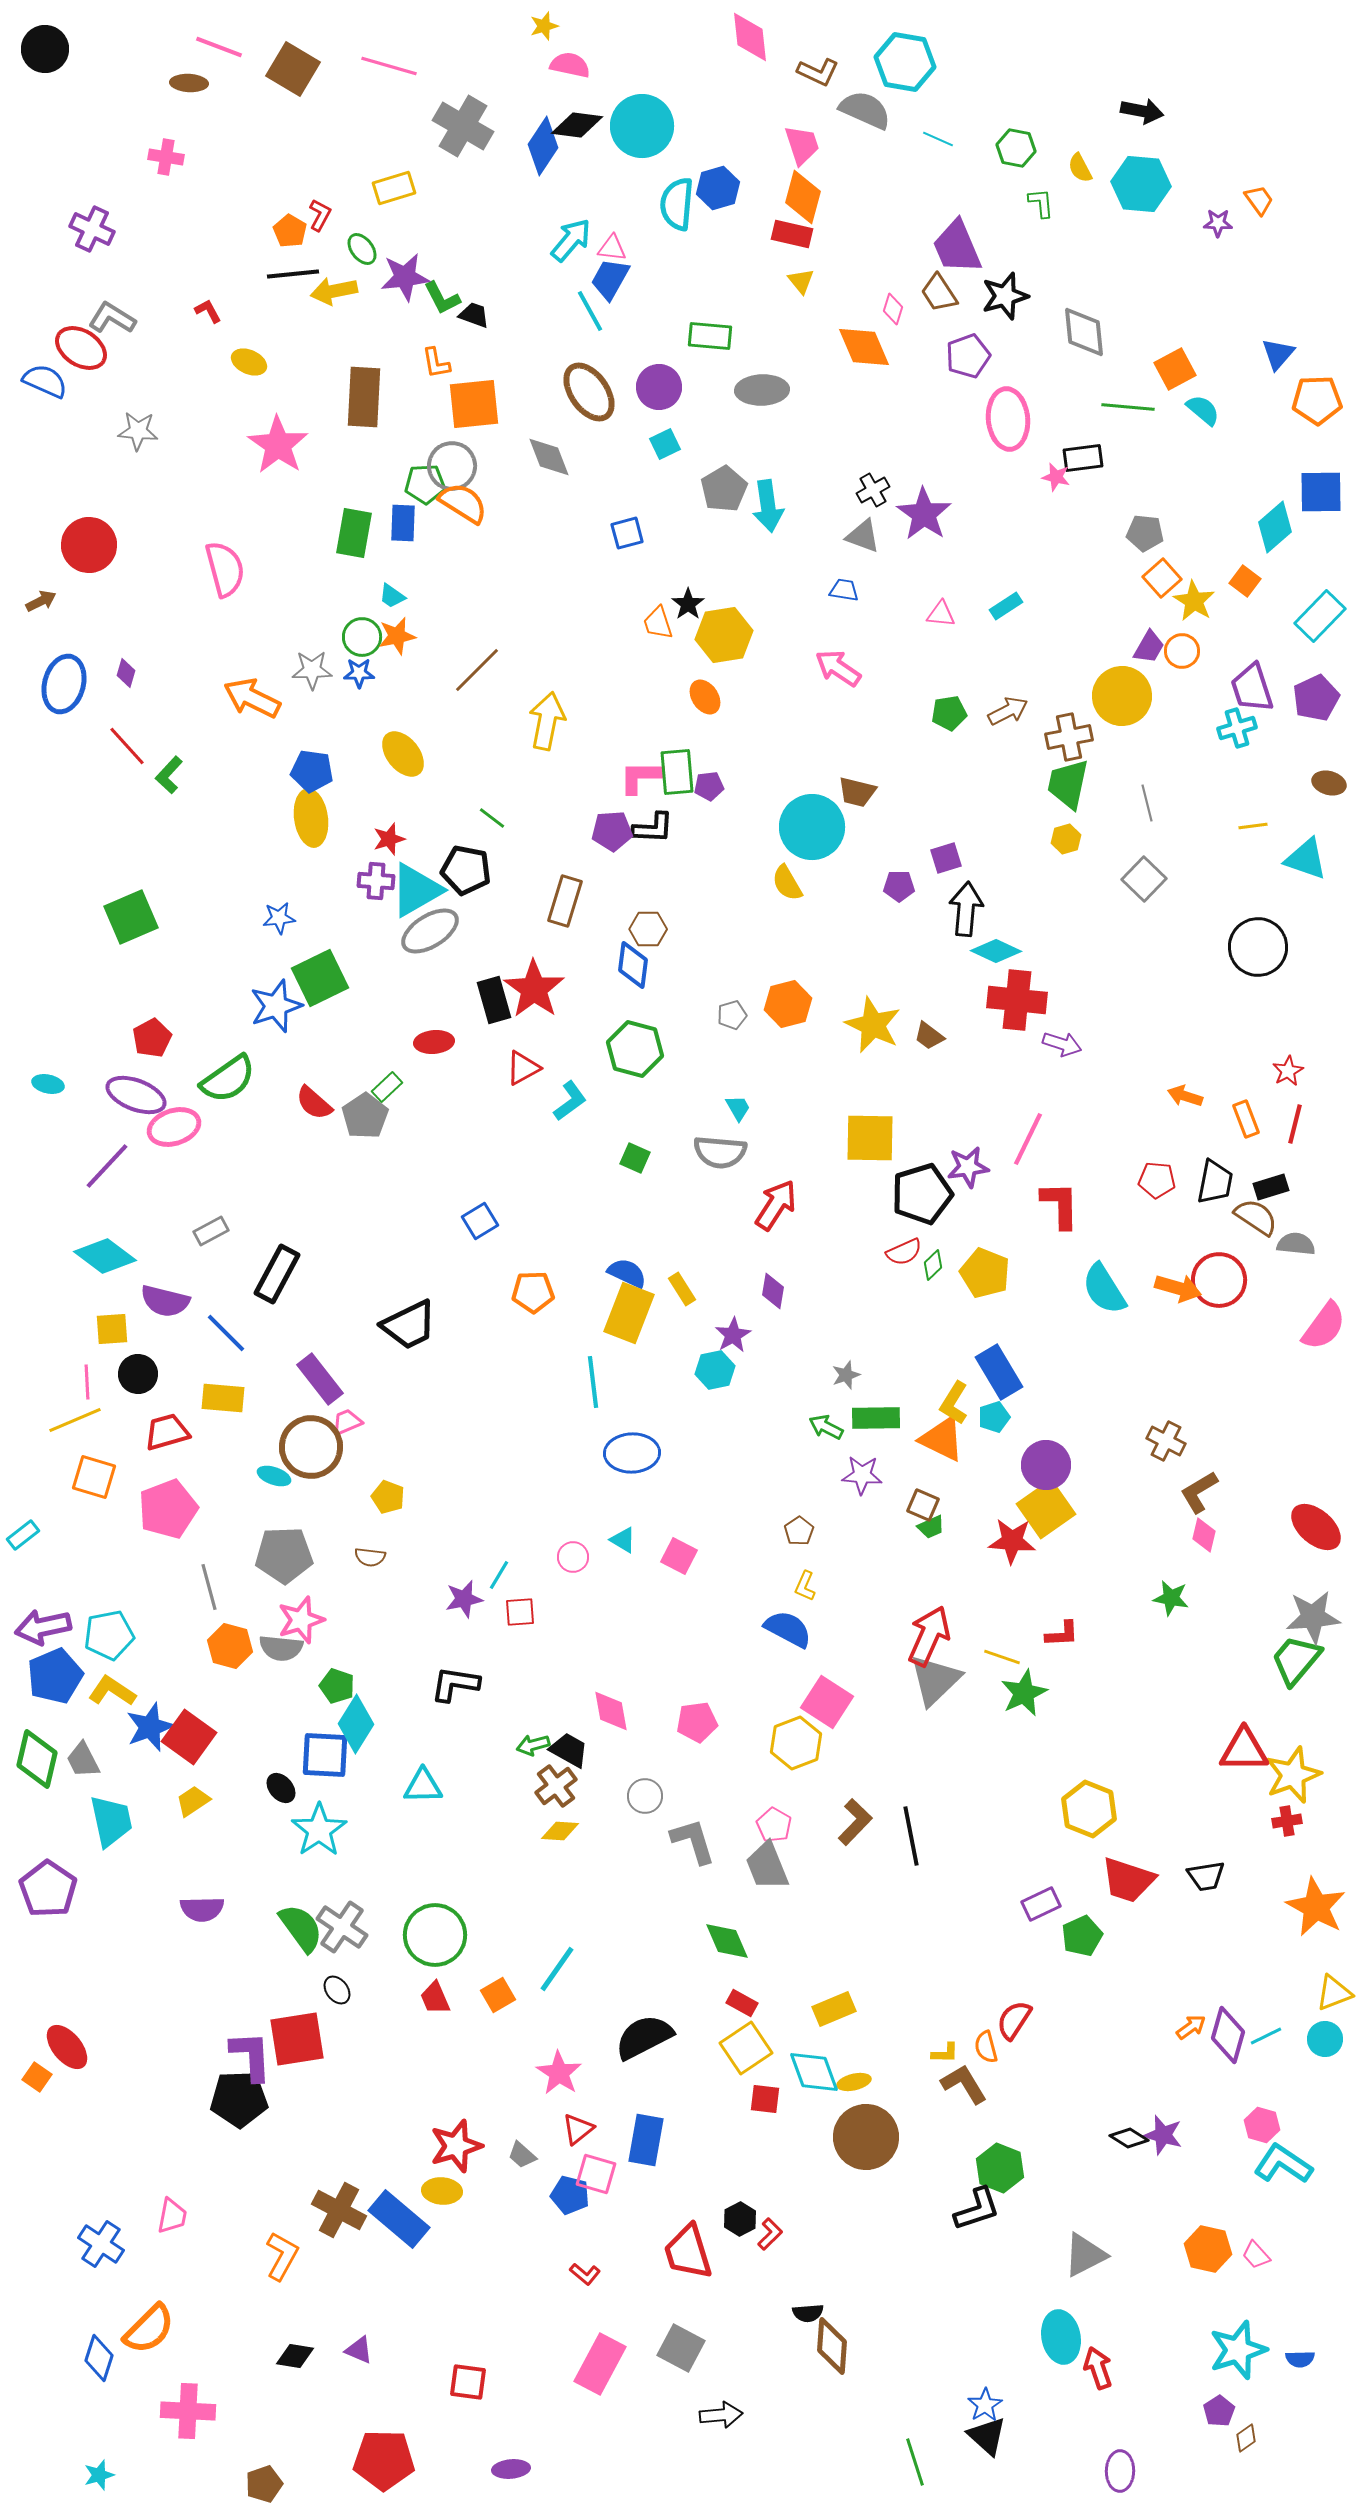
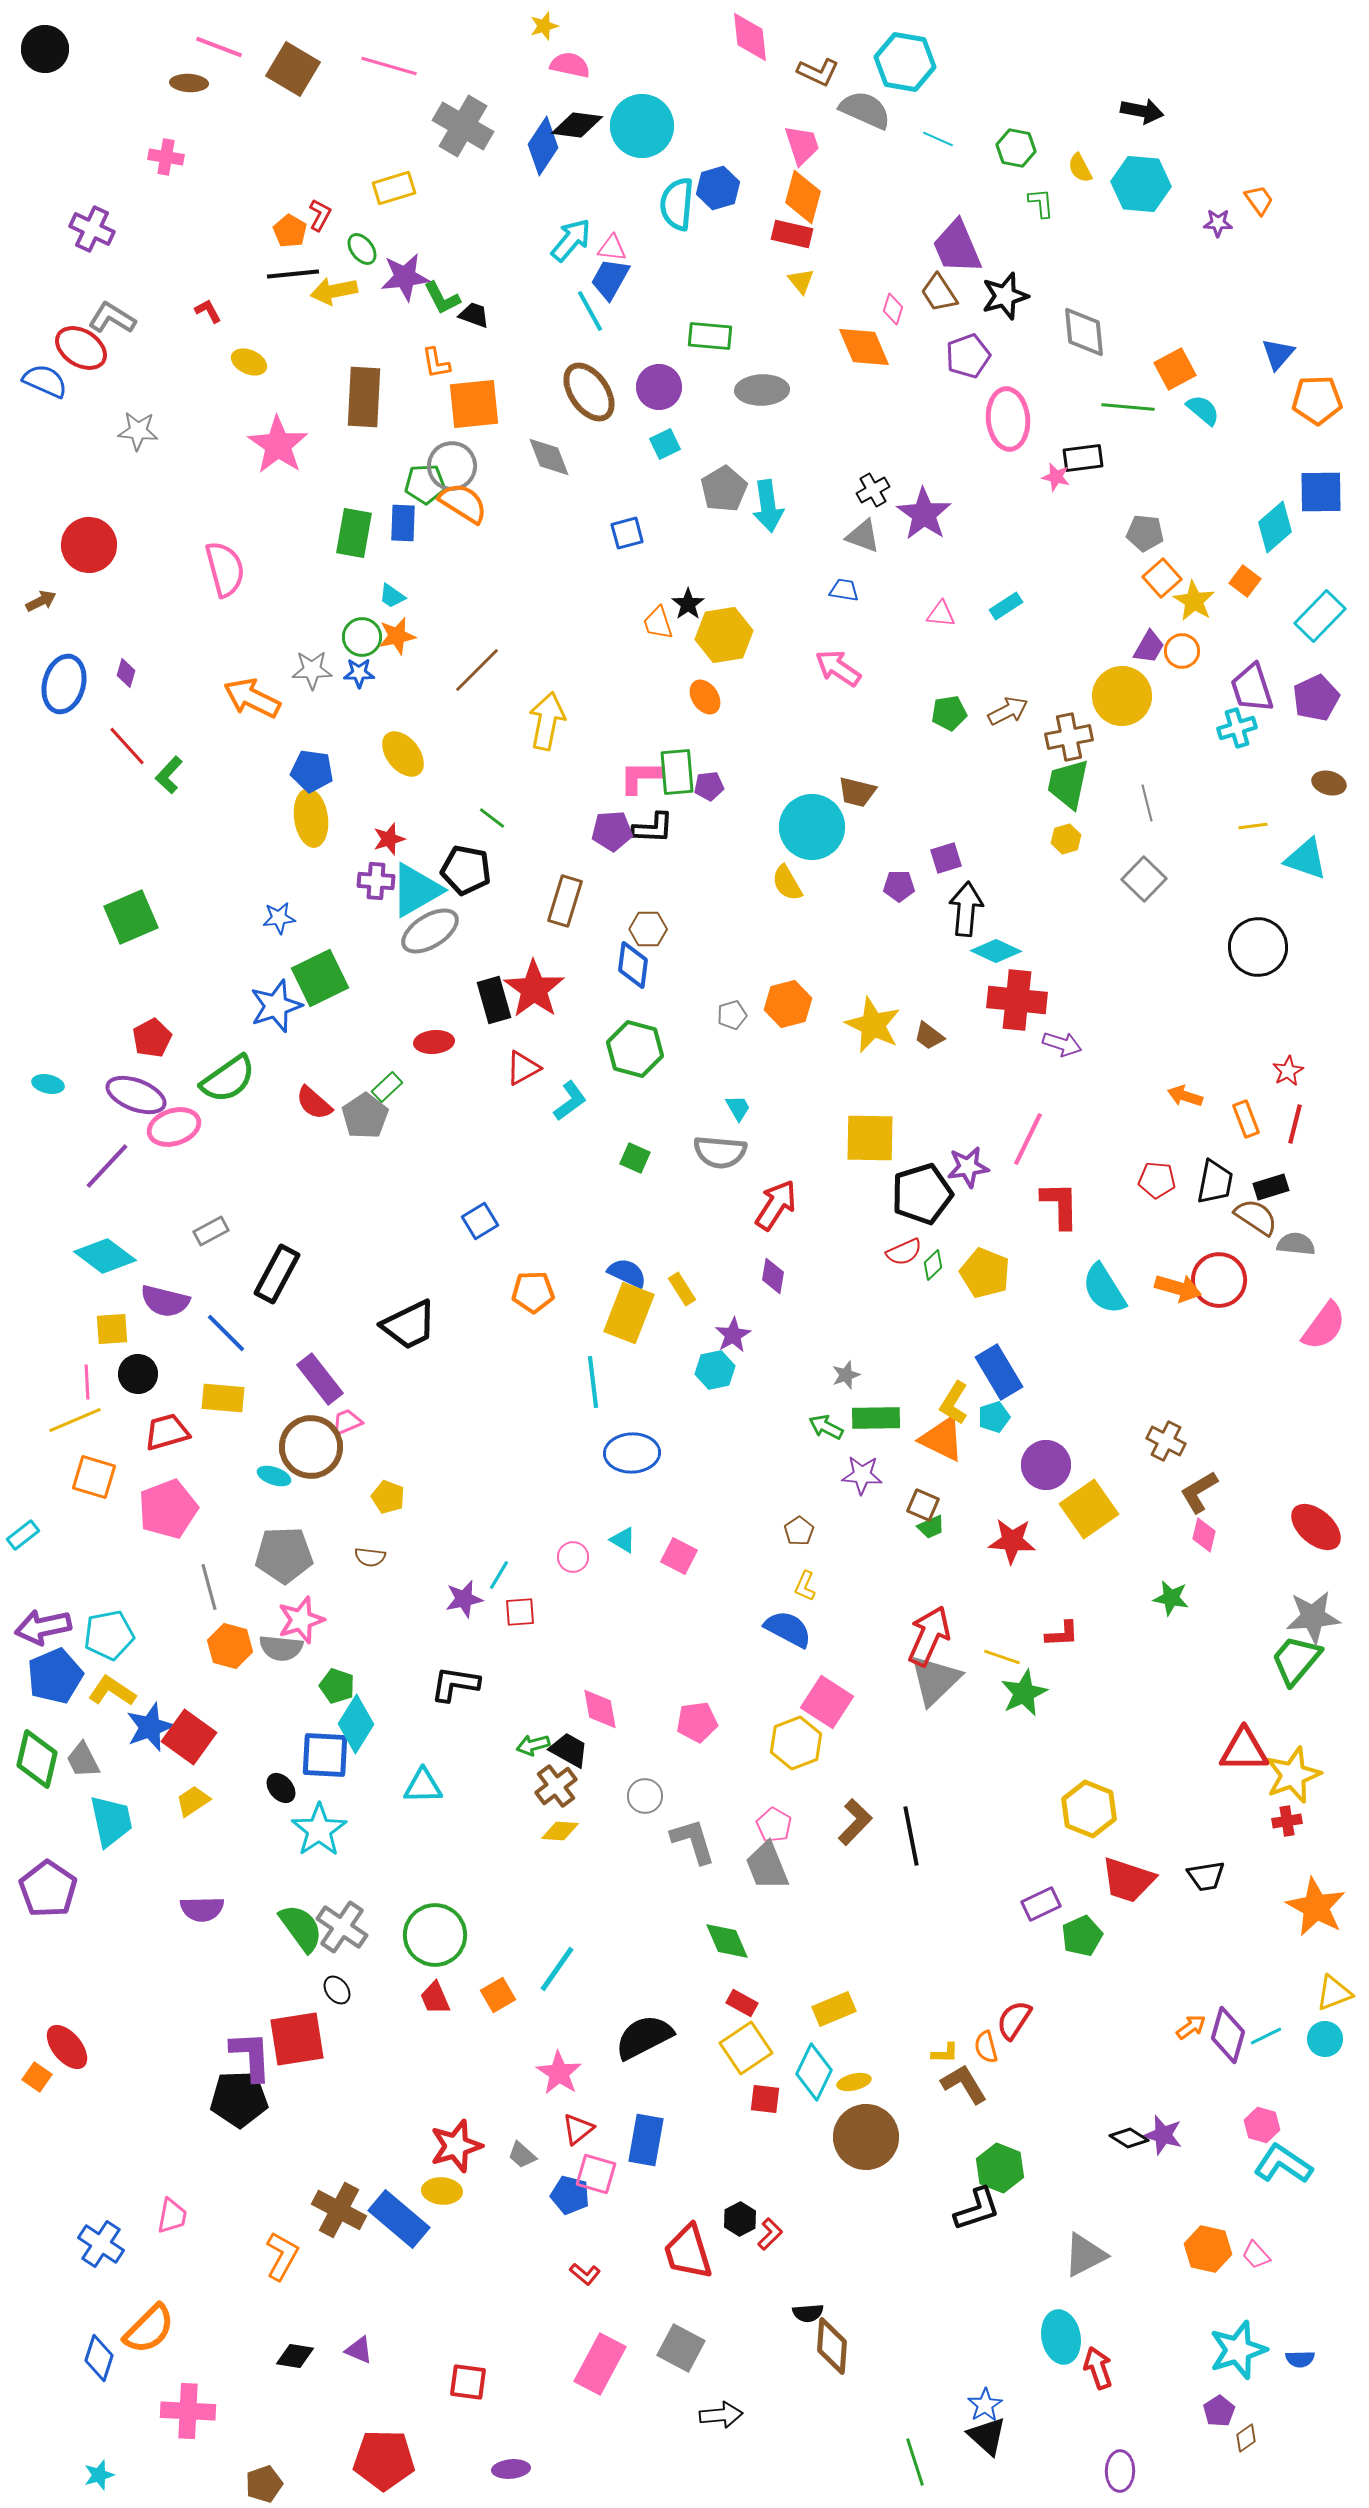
purple diamond at (773, 1291): moved 15 px up
yellow square at (1046, 1509): moved 43 px right
pink diamond at (611, 1711): moved 11 px left, 2 px up
cyan diamond at (814, 2072): rotated 46 degrees clockwise
